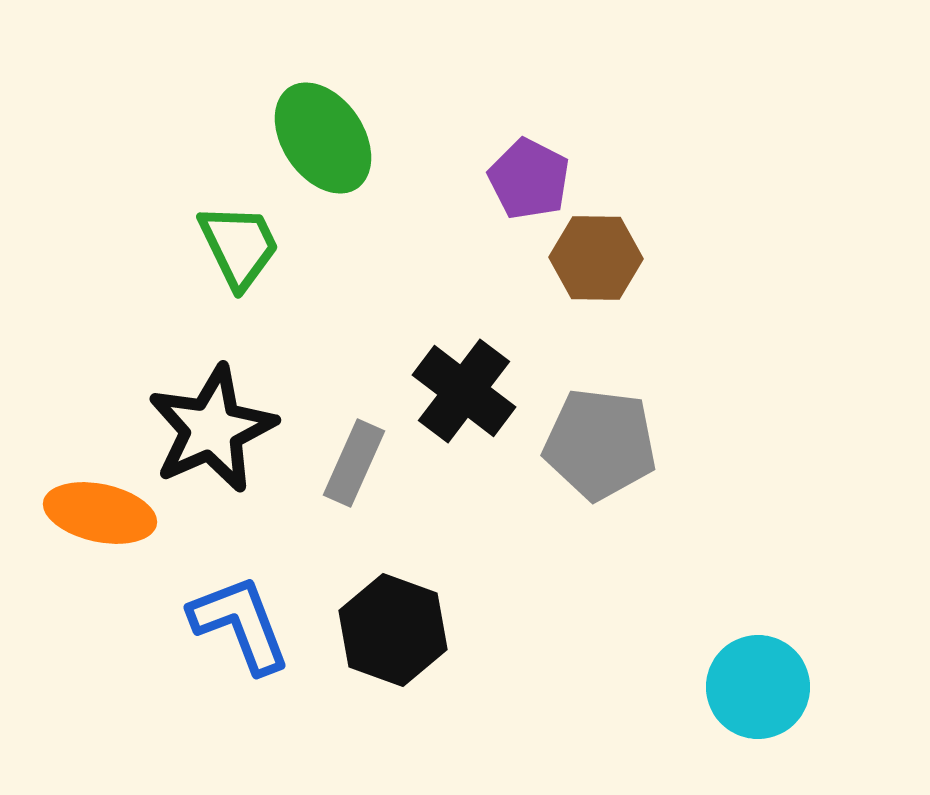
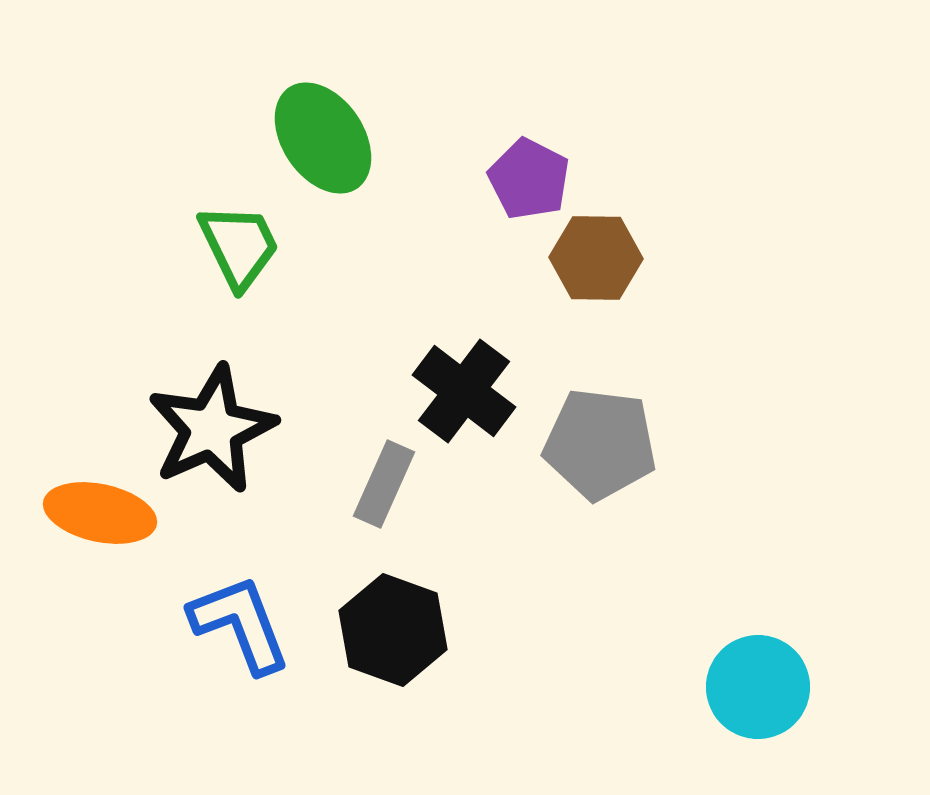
gray rectangle: moved 30 px right, 21 px down
